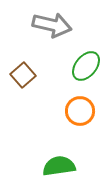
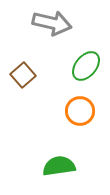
gray arrow: moved 2 px up
